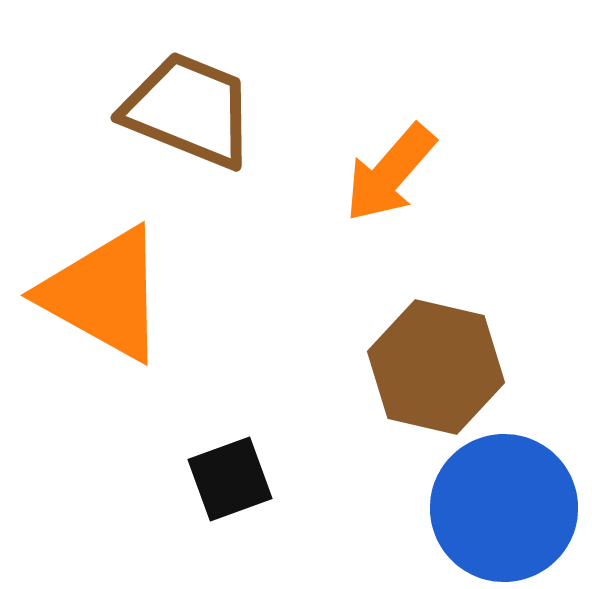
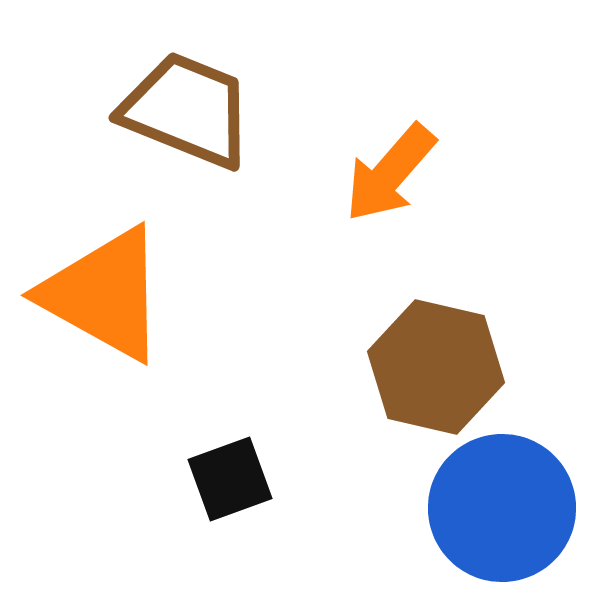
brown trapezoid: moved 2 px left
blue circle: moved 2 px left
